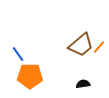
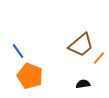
orange line: moved 11 px down
blue line: moved 3 px up
orange pentagon: rotated 20 degrees clockwise
